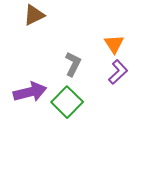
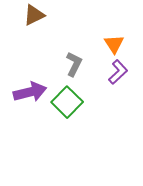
gray L-shape: moved 1 px right
